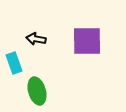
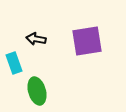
purple square: rotated 8 degrees counterclockwise
